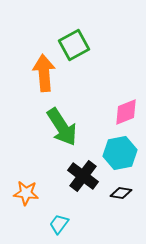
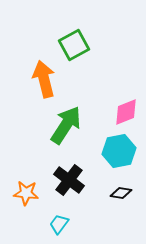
orange arrow: moved 6 px down; rotated 9 degrees counterclockwise
green arrow: moved 4 px right, 2 px up; rotated 114 degrees counterclockwise
cyan hexagon: moved 1 px left, 2 px up
black cross: moved 14 px left, 4 px down
